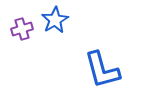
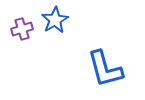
blue L-shape: moved 3 px right, 1 px up
